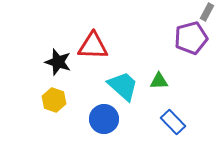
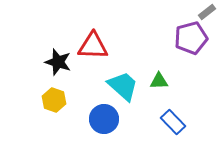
gray rectangle: rotated 24 degrees clockwise
